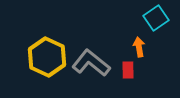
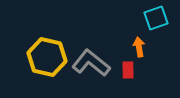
cyan square: rotated 15 degrees clockwise
yellow hexagon: rotated 12 degrees counterclockwise
